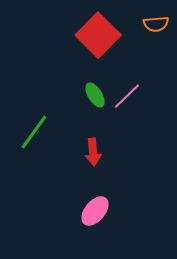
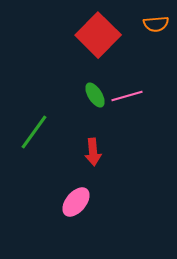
pink line: rotated 28 degrees clockwise
pink ellipse: moved 19 px left, 9 px up
